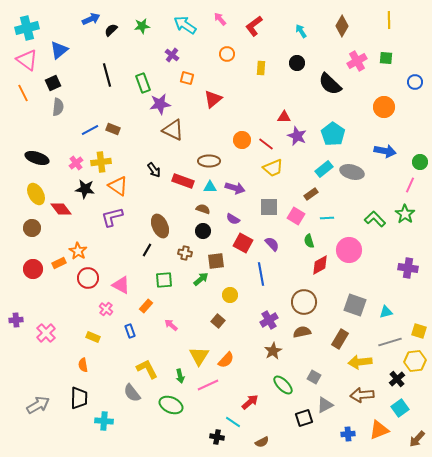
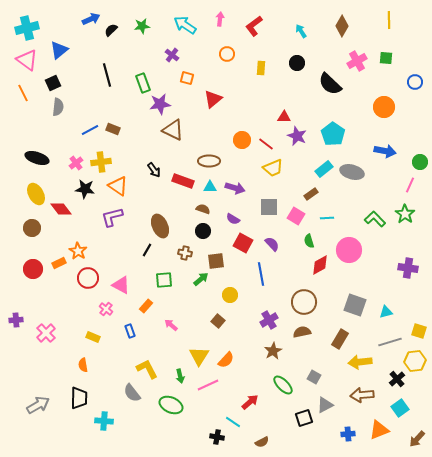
pink arrow at (220, 19): rotated 48 degrees clockwise
